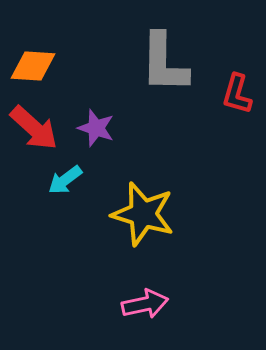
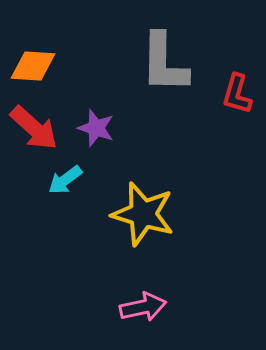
pink arrow: moved 2 px left, 3 px down
